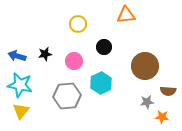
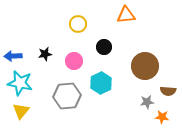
blue arrow: moved 4 px left; rotated 18 degrees counterclockwise
cyan star: moved 2 px up
